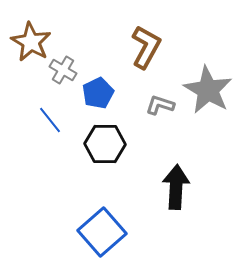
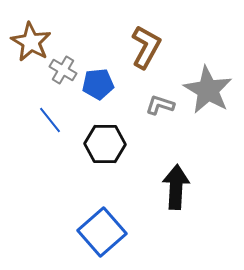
blue pentagon: moved 9 px up; rotated 20 degrees clockwise
